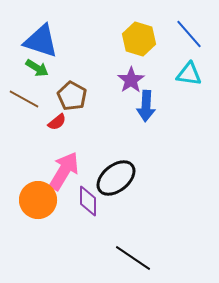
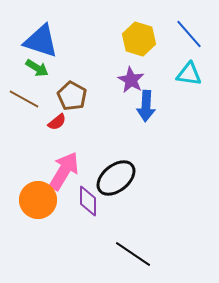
purple star: rotated 8 degrees counterclockwise
black line: moved 4 px up
